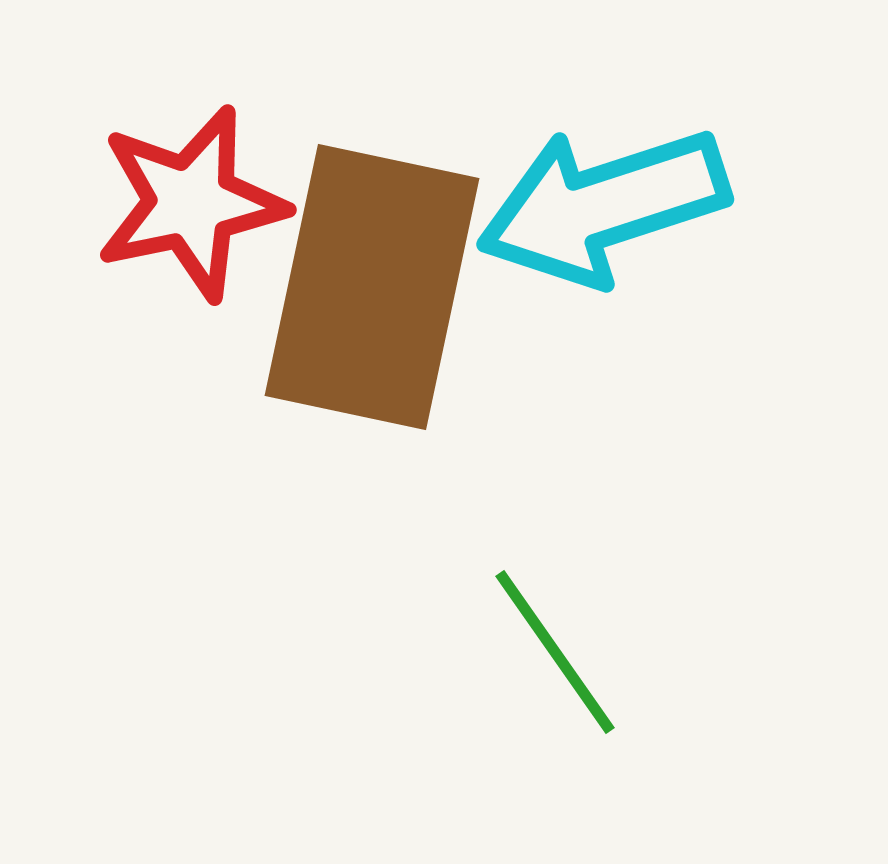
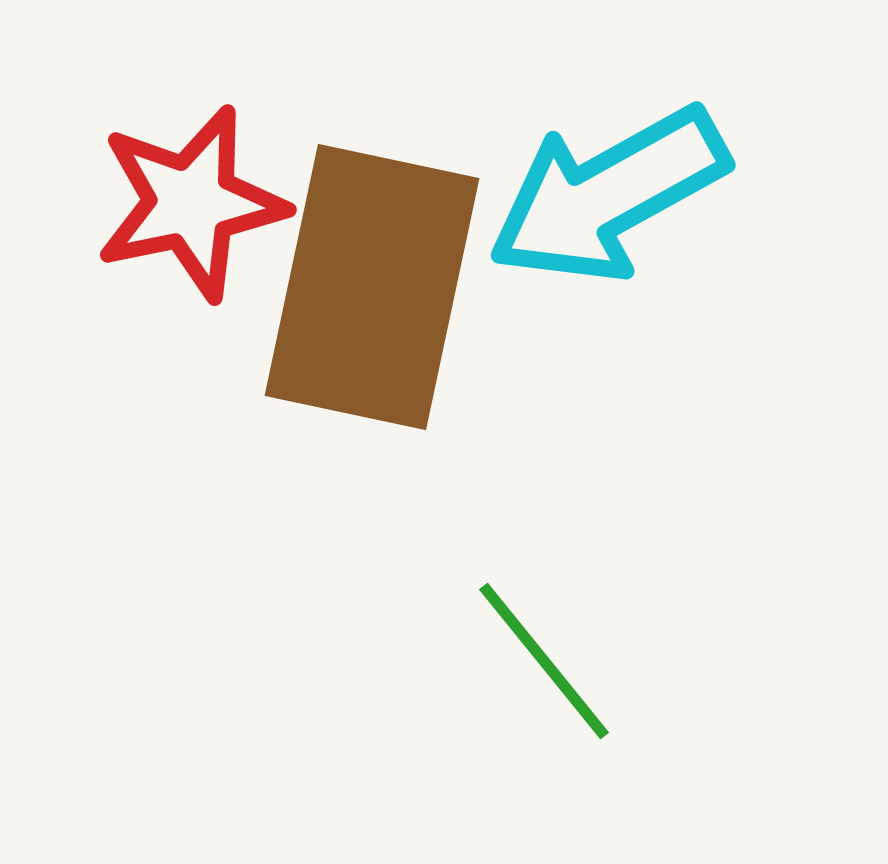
cyan arrow: moved 5 px right, 11 px up; rotated 11 degrees counterclockwise
green line: moved 11 px left, 9 px down; rotated 4 degrees counterclockwise
